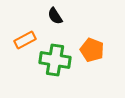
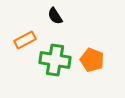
orange pentagon: moved 10 px down
